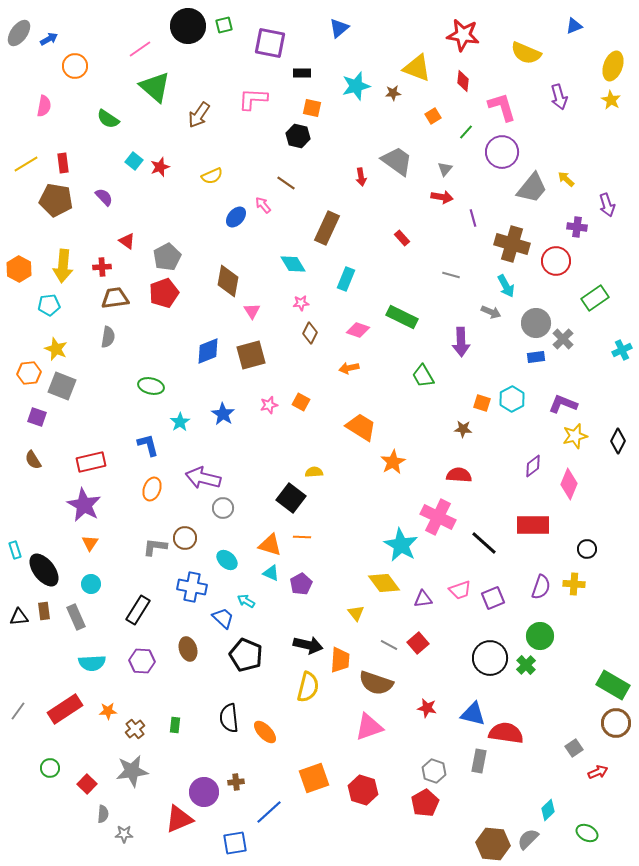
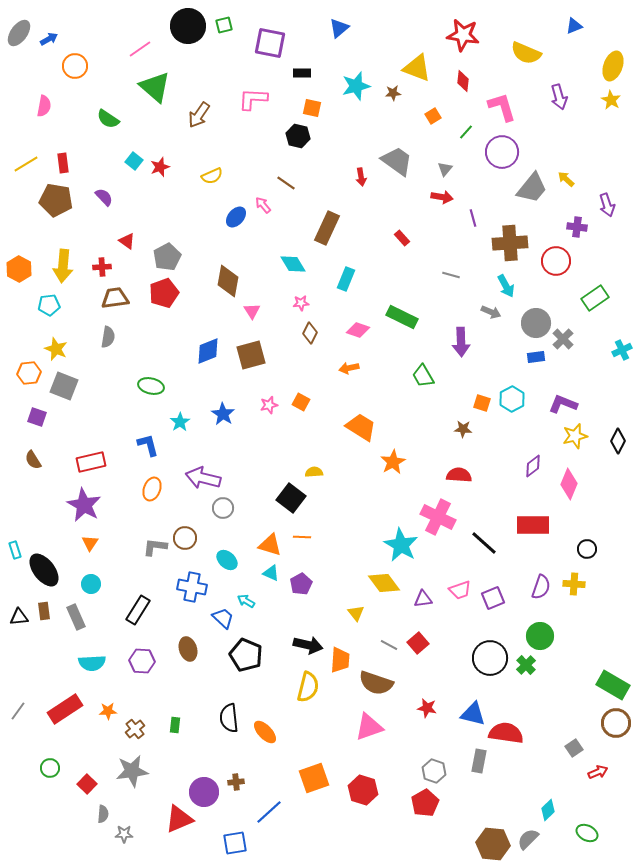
brown cross at (512, 244): moved 2 px left, 1 px up; rotated 20 degrees counterclockwise
gray square at (62, 386): moved 2 px right
